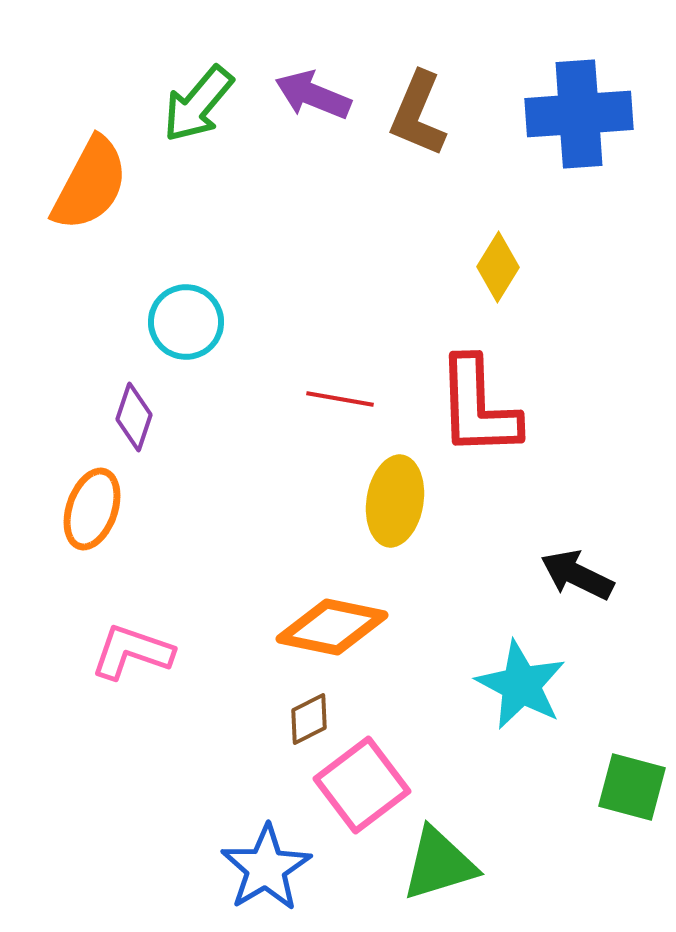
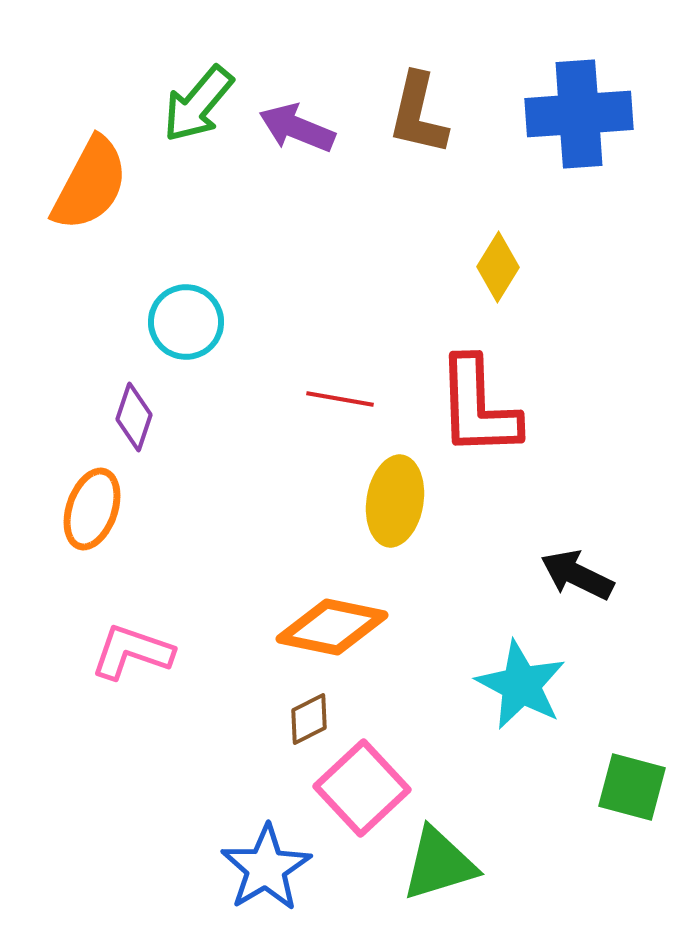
purple arrow: moved 16 px left, 33 px down
brown L-shape: rotated 10 degrees counterclockwise
pink square: moved 3 px down; rotated 6 degrees counterclockwise
